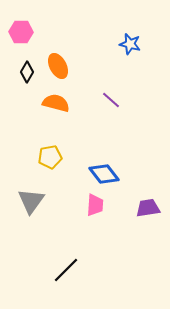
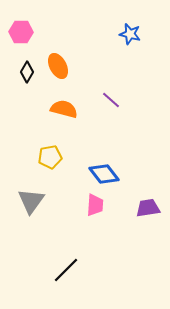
blue star: moved 10 px up
orange semicircle: moved 8 px right, 6 px down
